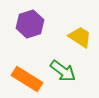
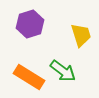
yellow trapezoid: moved 1 px right, 2 px up; rotated 40 degrees clockwise
orange rectangle: moved 2 px right, 2 px up
